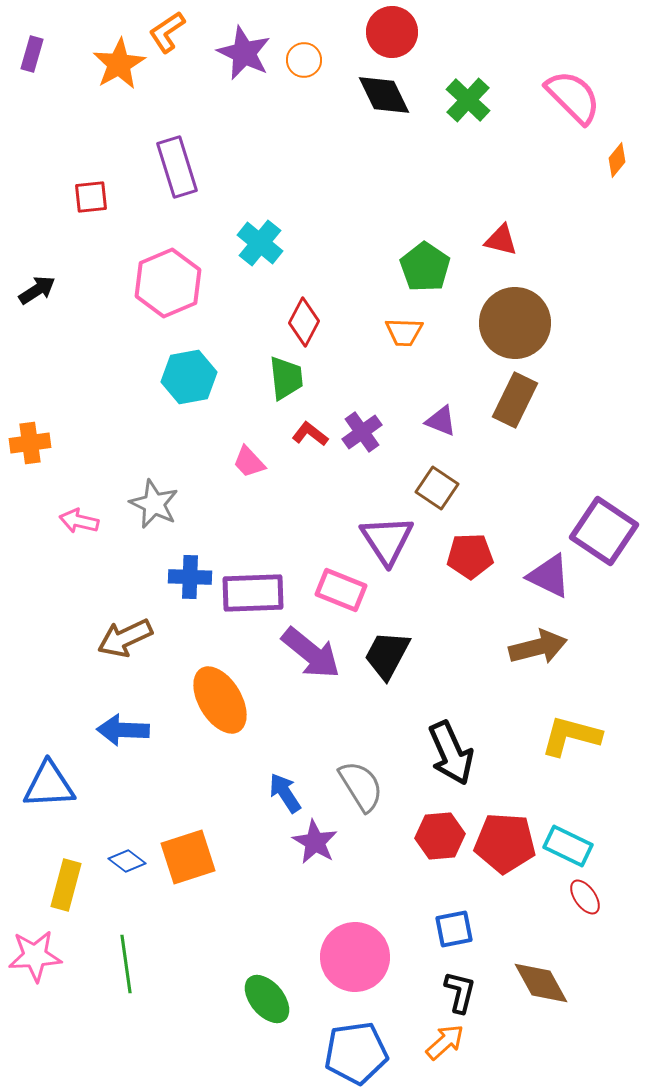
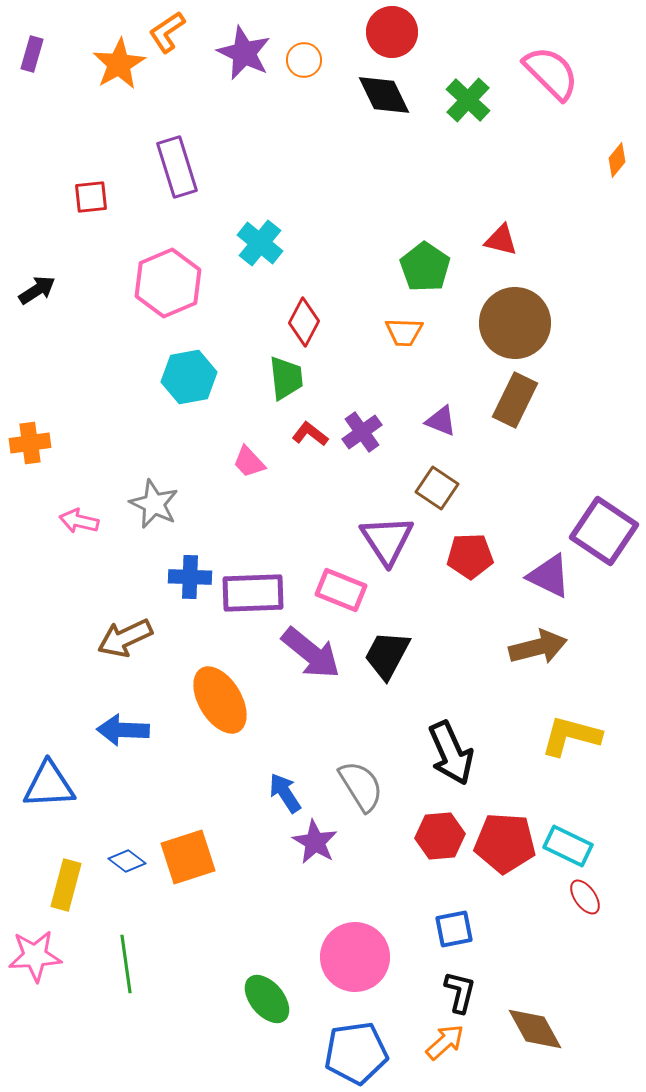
pink semicircle at (573, 97): moved 22 px left, 24 px up
brown diamond at (541, 983): moved 6 px left, 46 px down
